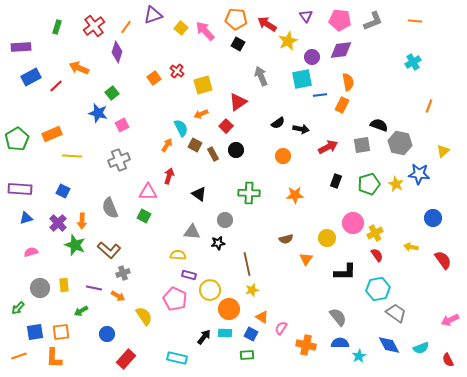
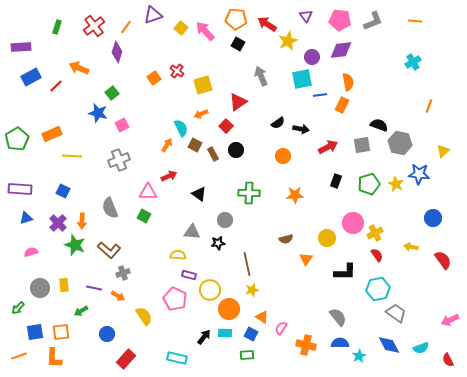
red arrow at (169, 176): rotated 49 degrees clockwise
